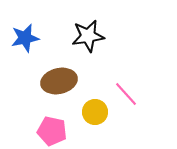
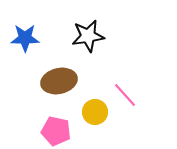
blue star: rotated 12 degrees clockwise
pink line: moved 1 px left, 1 px down
pink pentagon: moved 4 px right
